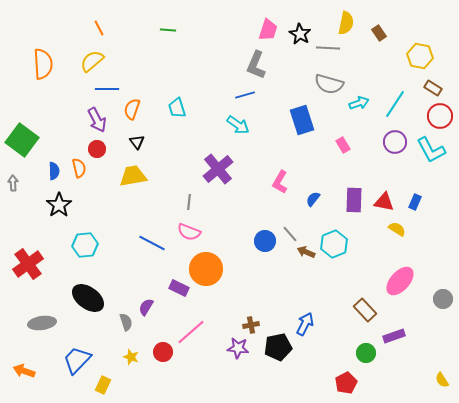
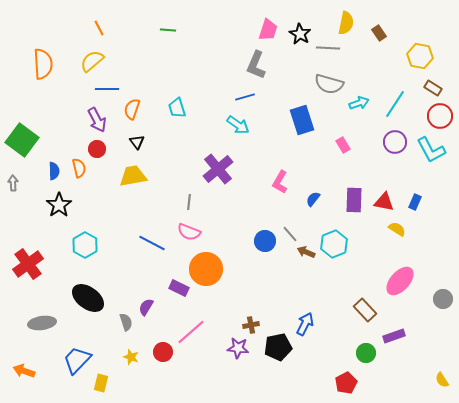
blue line at (245, 95): moved 2 px down
cyan hexagon at (85, 245): rotated 25 degrees counterclockwise
yellow rectangle at (103, 385): moved 2 px left, 2 px up; rotated 12 degrees counterclockwise
